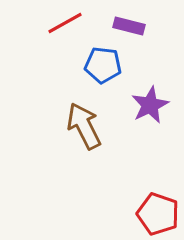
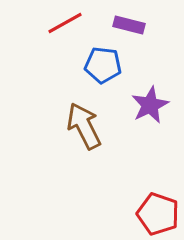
purple rectangle: moved 1 px up
